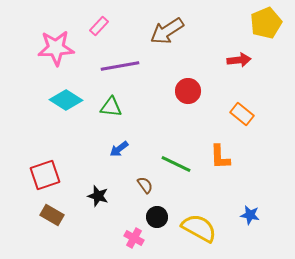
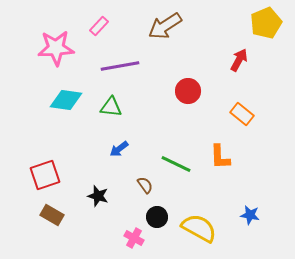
brown arrow: moved 2 px left, 5 px up
red arrow: rotated 55 degrees counterclockwise
cyan diamond: rotated 24 degrees counterclockwise
